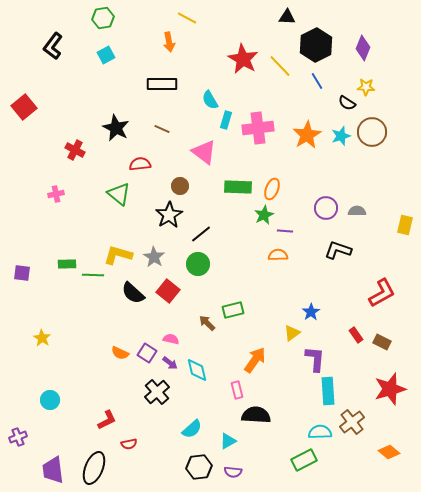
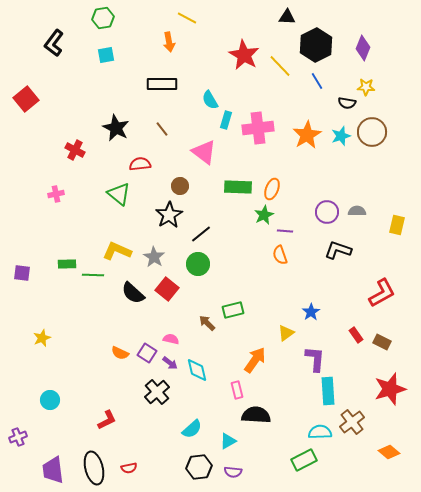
black L-shape at (53, 46): moved 1 px right, 3 px up
cyan square at (106, 55): rotated 18 degrees clockwise
red star at (243, 59): moved 1 px right, 4 px up
black semicircle at (347, 103): rotated 24 degrees counterclockwise
red square at (24, 107): moved 2 px right, 8 px up
brown line at (162, 129): rotated 28 degrees clockwise
purple circle at (326, 208): moved 1 px right, 4 px down
yellow rectangle at (405, 225): moved 8 px left
yellow L-shape at (118, 255): moved 1 px left, 4 px up; rotated 8 degrees clockwise
orange semicircle at (278, 255): moved 2 px right; rotated 108 degrees counterclockwise
red square at (168, 291): moved 1 px left, 2 px up
yellow triangle at (292, 333): moved 6 px left
yellow star at (42, 338): rotated 18 degrees clockwise
red semicircle at (129, 444): moved 24 px down
black ellipse at (94, 468): rotated 36 degrees counterclockwise
